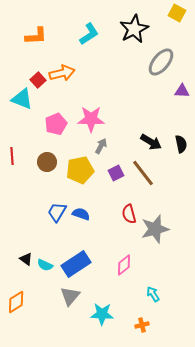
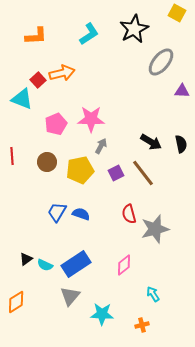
black triangle: rotated 48 degrees clockwise
